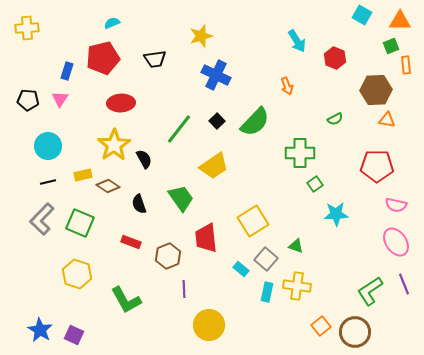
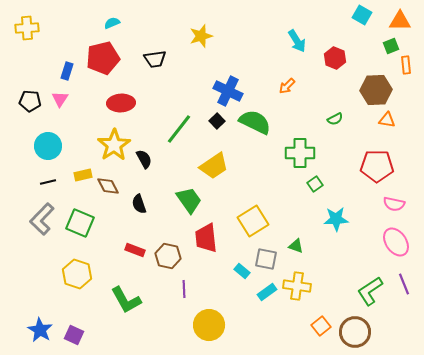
blue cross at (216, 75): moved 12 px right, 16 px down
orange arrow at (287, 86): rotated 66 degrees clockwise
black pentagon at (28, 100): moved 2 px right, 1 px down
green semicircle at (255, 122): rotated 108 degrees counterclockwise
brown diamond at (108, 186): rotated 30 degrees clockwise
green trapezoid at (181, 198): moved 8 px right, 2 px down
pink semicircle at (396, 205): moved 2 px left, 1 px up
cyan star at (336, 214): moved 5 px down
red rectangle at (131, 242): moved 4 px right, 8 px down
brown hexagon at (168, 256): rotated 25 degrees counterclockwise
gray square at (266, 259): rotated 30 degrees counterclockwise
cyan rectangle at (241, 269): moved 1 px right, 2 px down
cyan rectangle at (267, 292): rotated 42 degrees clockwise
